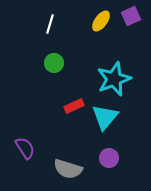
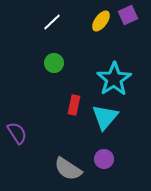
purple square: moved 3 px left, 1 px up
white line: moved 2 px right, 2 px up; rotated 30 degrees clockwise
cyan star: rotated 12 degrees counterclockwise
red rectangle: moved 1 px up; rotated 54 degrees counterclockwise
purple semicircle: moved 8 px left, 15 px up
purple circle: moved 5 px left, 1 px down
gray semicircle: rotated 16 degrees clockwise
